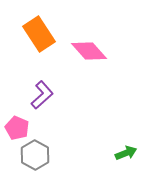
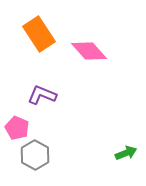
purple L-shape: rotated 116 degrees counterclockwise
